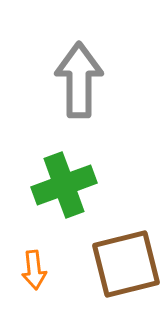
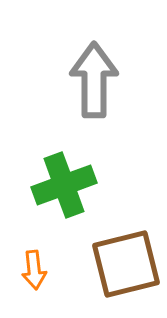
gray arrow: moved 15 px right
